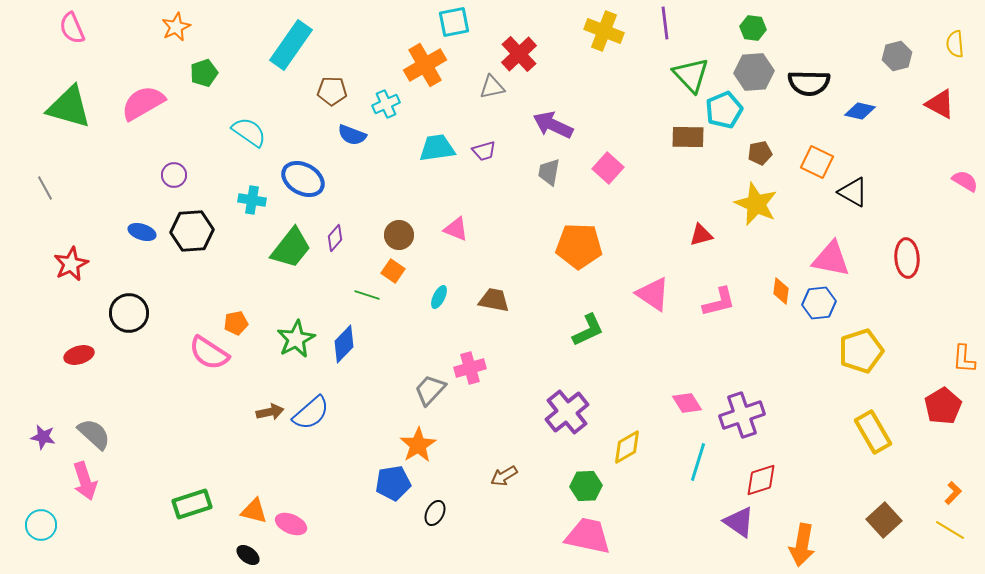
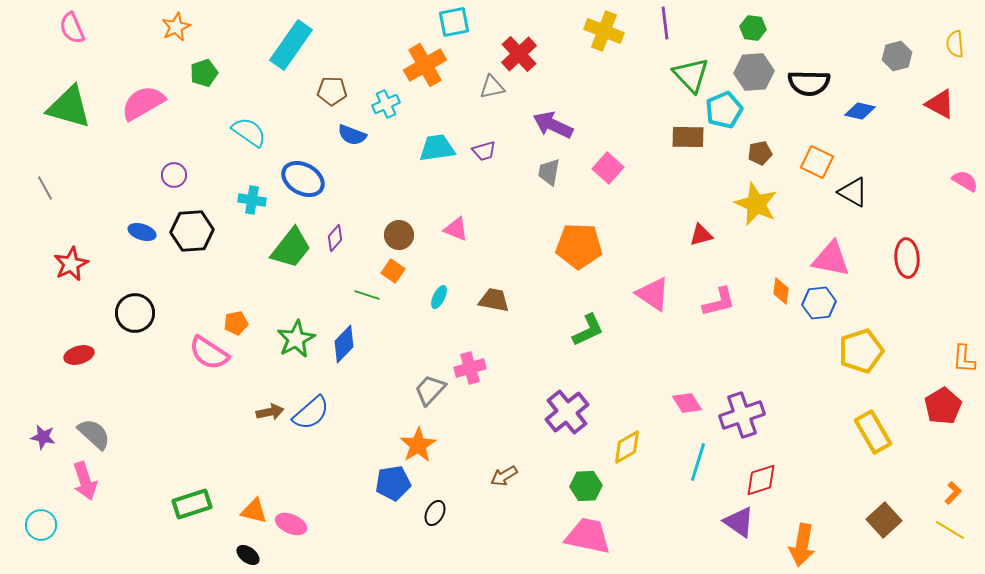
black circle at (129, 313): moved 6 px right
